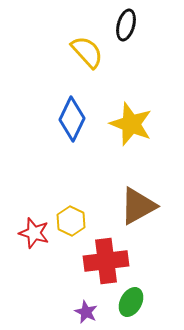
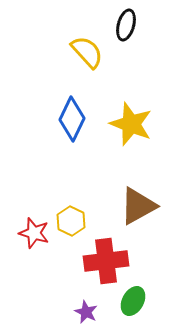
green ellipse: moved 2 px right, 1 px up
